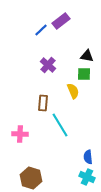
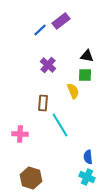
blue line: moved 1 px left
green square: moved 1 px right, 1 px down
